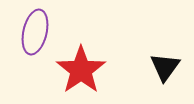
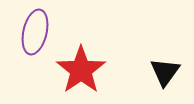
black triangle: moved 5 px down
